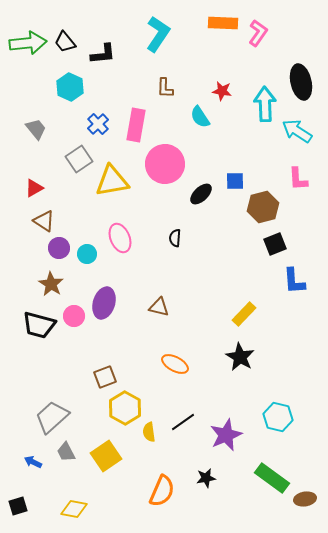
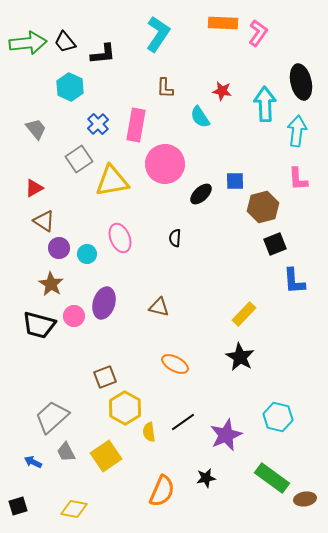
cyan arrow at (297, 131): rotated 64 degrees clockwise
